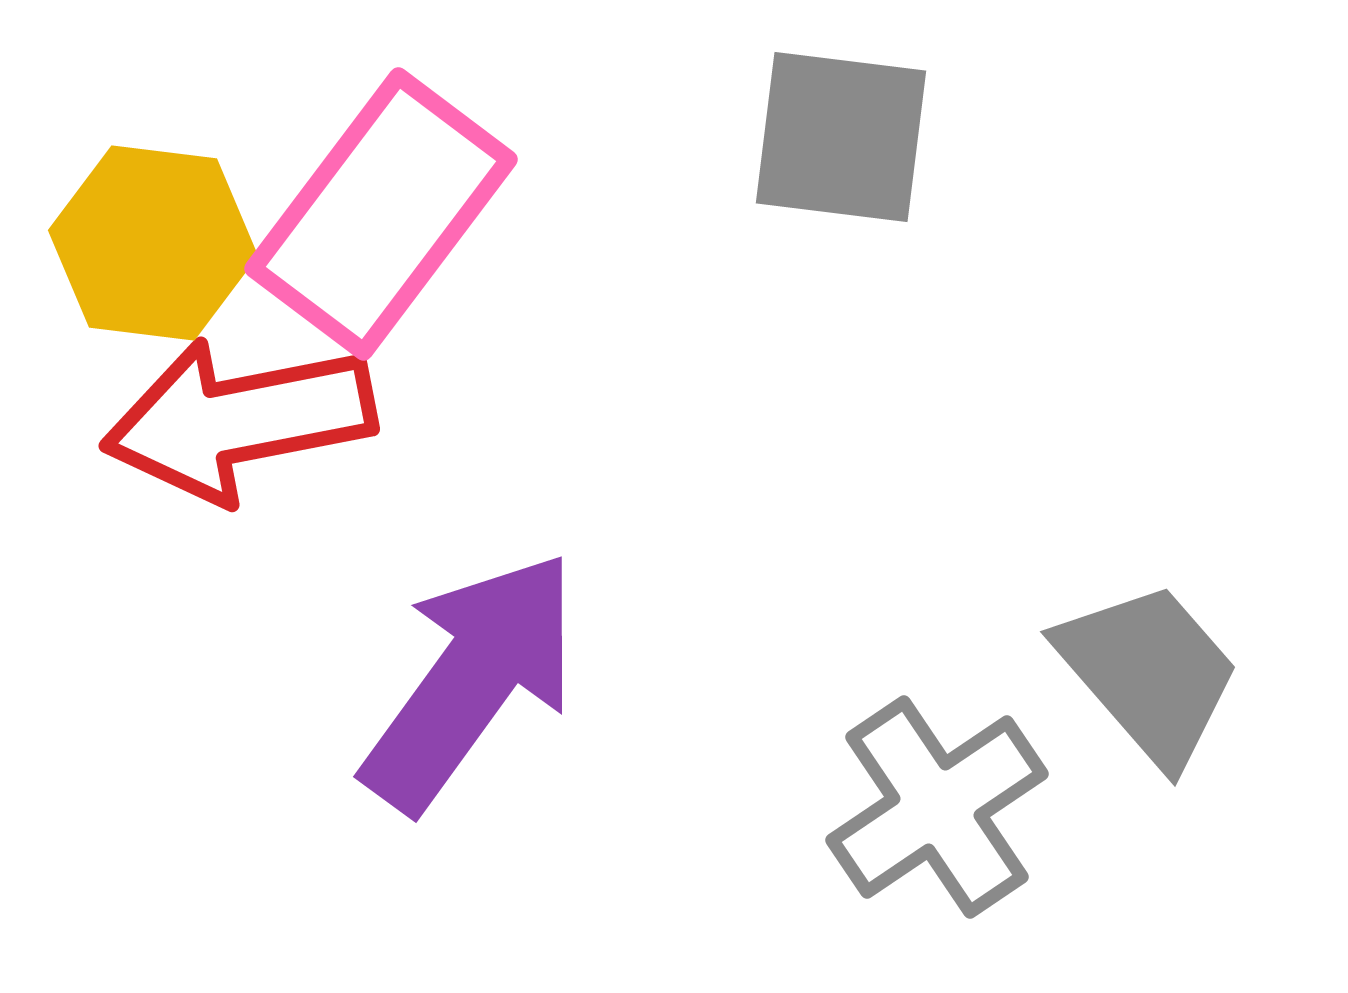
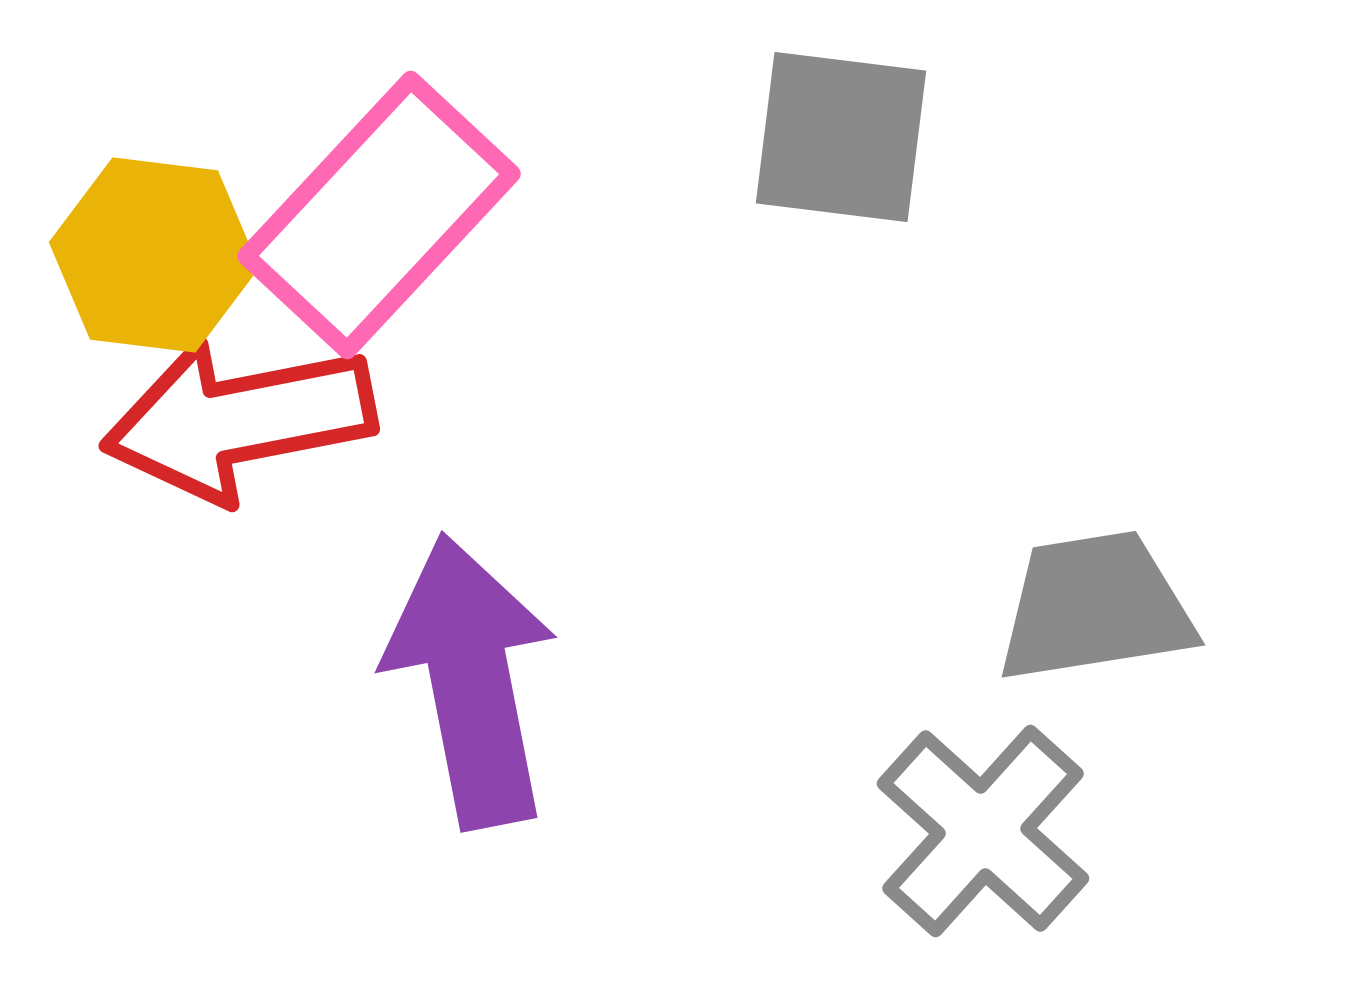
pink rectangle: moved 2 px left, 1 px down; rotated 6 degrees clockwise
yellow hexagon: moved 1 px right, 12 px down
gray trapezoid: moved 54 px left, 66 px up; rotated 58 degrees counterclockwise
purple arrow: rotated 47 degrees counterclockwise
gray cross: moved 46 px right, 24 px down; rotated 14 degrees counterclockwise
